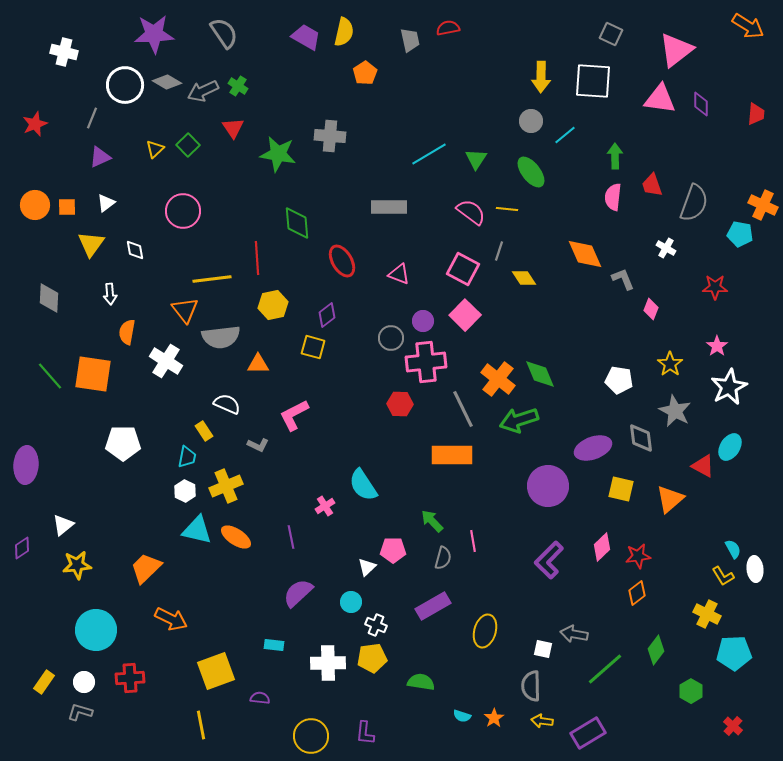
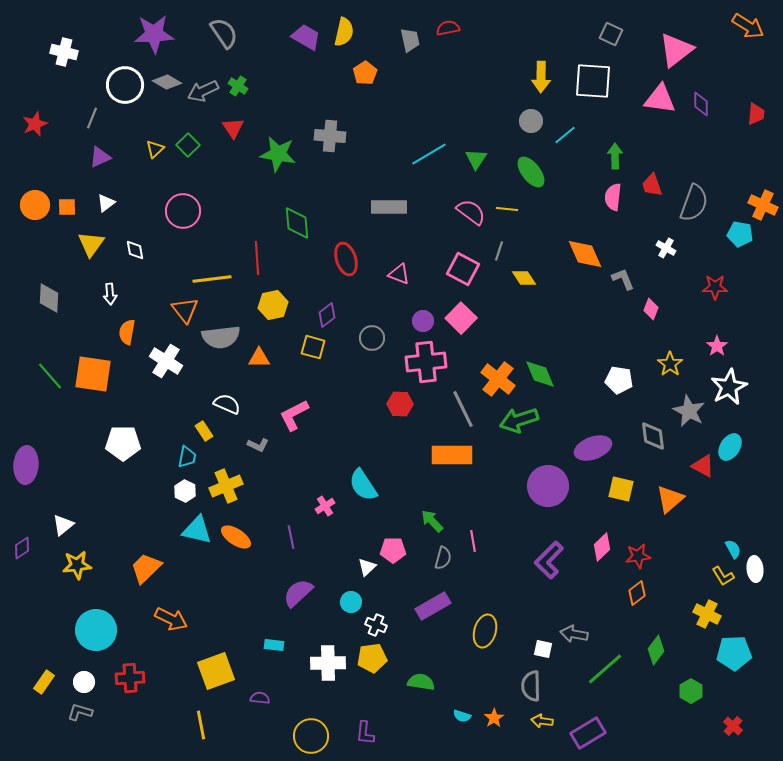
red ellipse at (342, 261): moved 4 px right, 2 px up; rotated 12 degrees clockwise
pink square at (465, 315): moved 4 px left, 3 px down
gray circle at (391, 338): moved 19 px left
orange triangle at (258, 364): moved 1 px right, 6 px up
gray star at (675, 411): moved 14 px right
gray diamond at (641, 438): moved 12 px right, 2 px up
